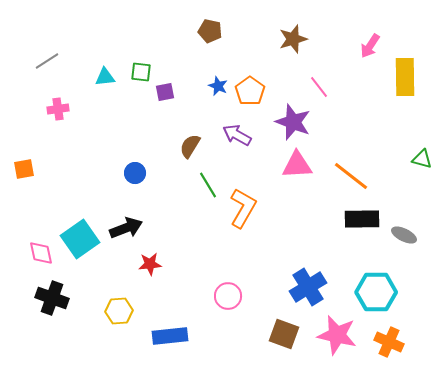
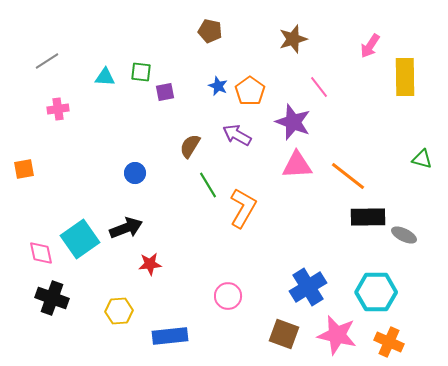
cyan triangle: rotated 10 degrees clockwise
orange line: moved 3 px left
black rectangle: moved 6 px right, 2 px up
